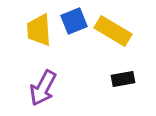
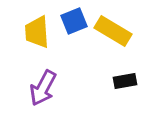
yellow trapezoid: moved 2 px left, 2 px down
black rectangle: moved 2 px right, 2 px down
